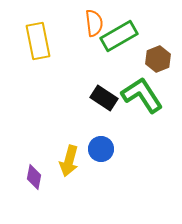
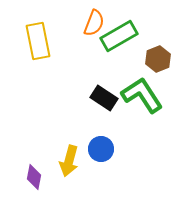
orange semicircle: rotated 28 degrees clockwise
